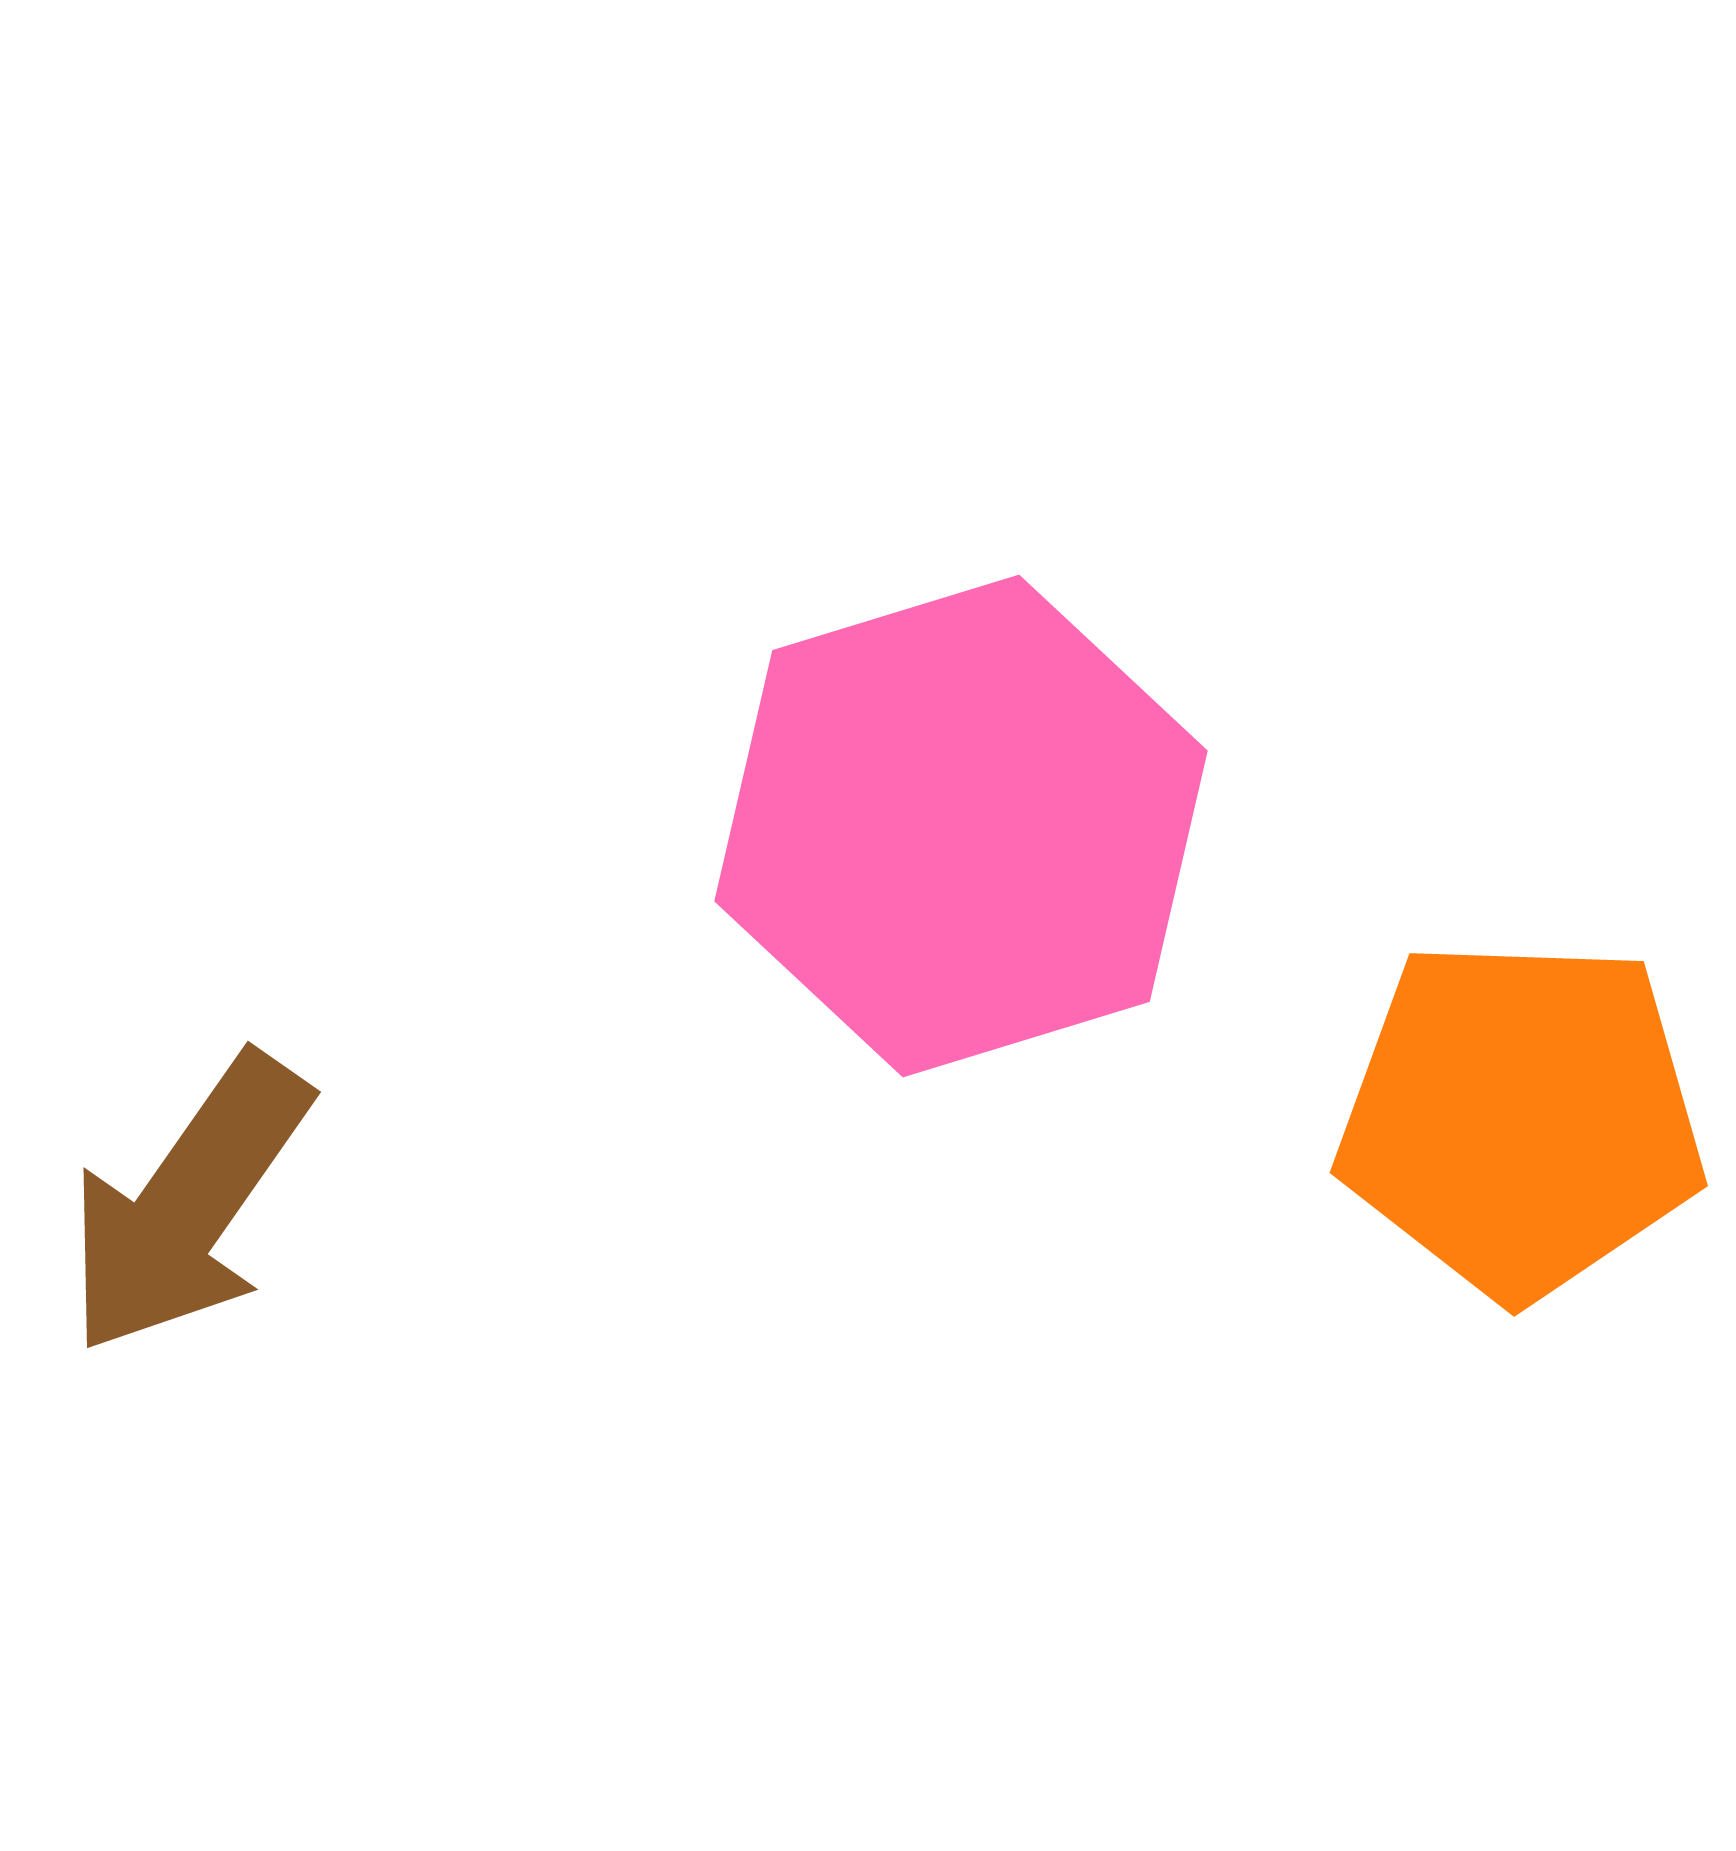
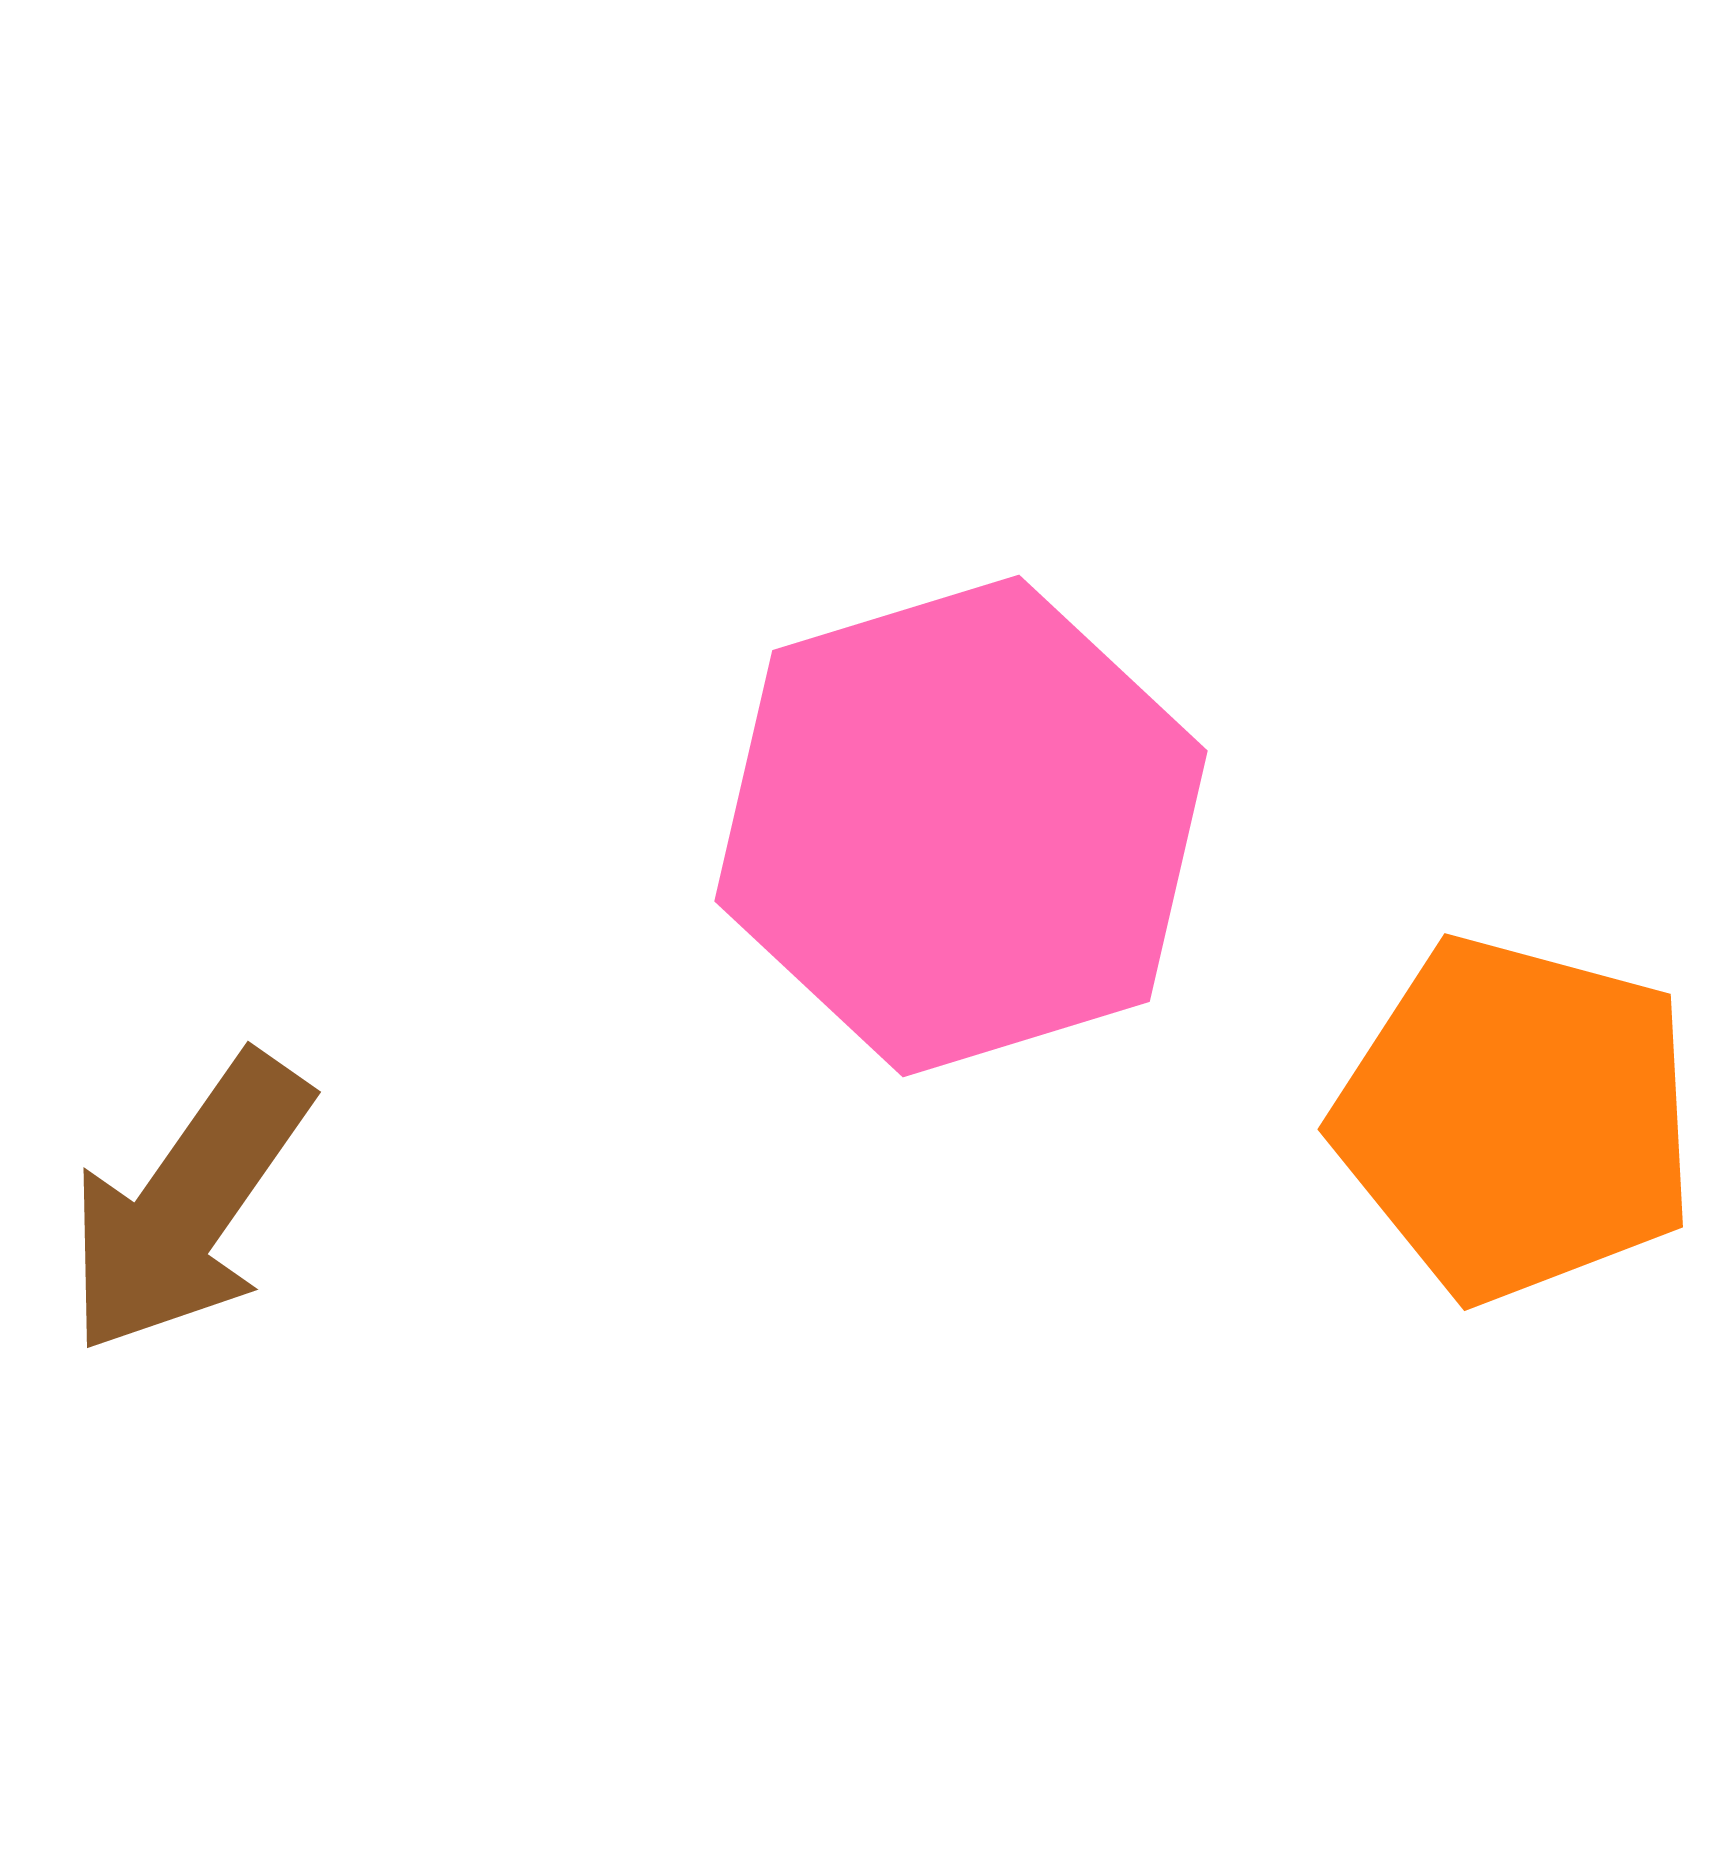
orange pentagon: moved 5 px left, 1 px down; rotated 13 degrees clockwise
